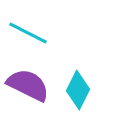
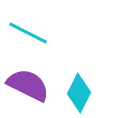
cyan diamond: moved 1 px right, 3 px down
